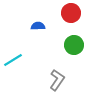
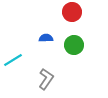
red circle: moved 1 px right, 1 px up
blue semicircle: moved 8 px right, 12 px down
gray L-shape: moved 11 px left, 1 px up
